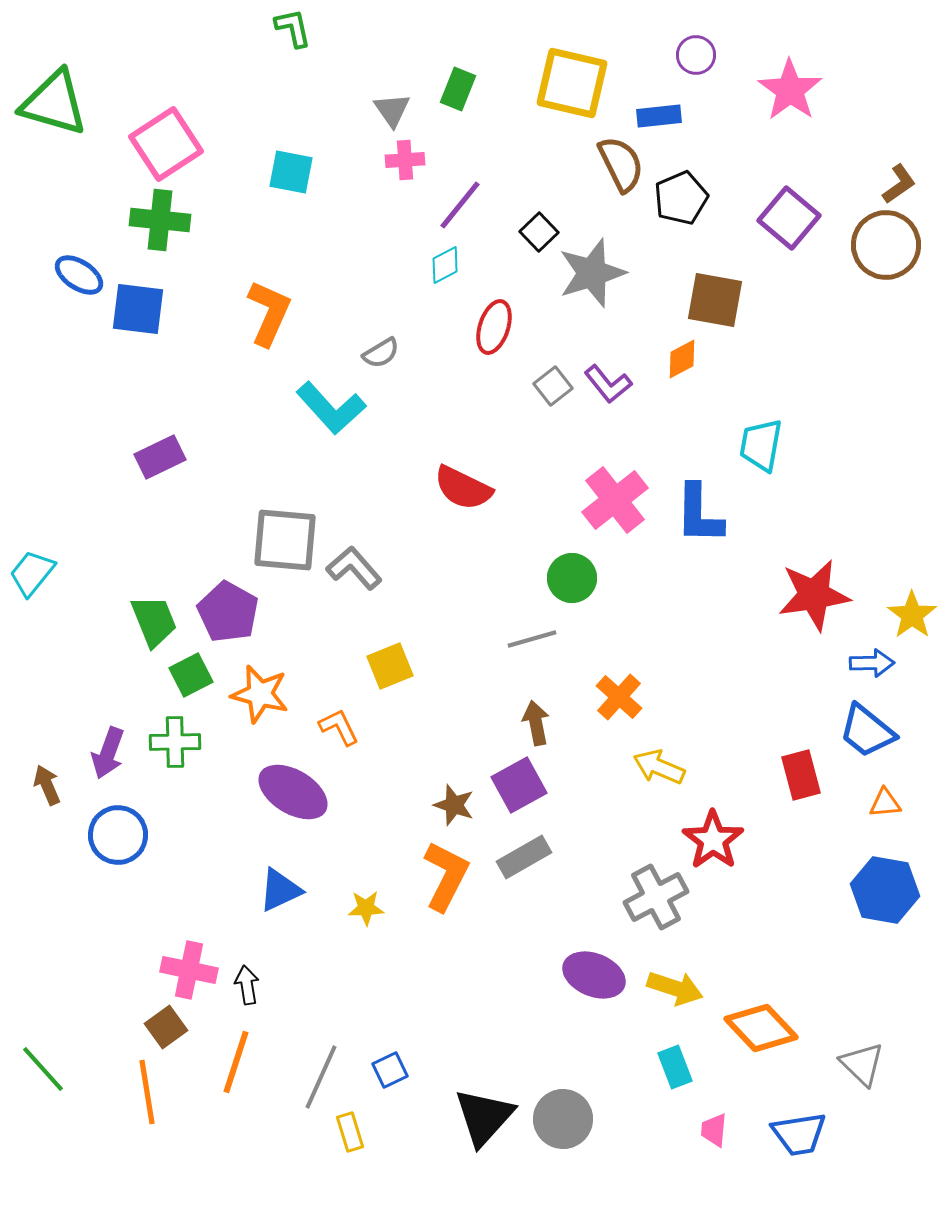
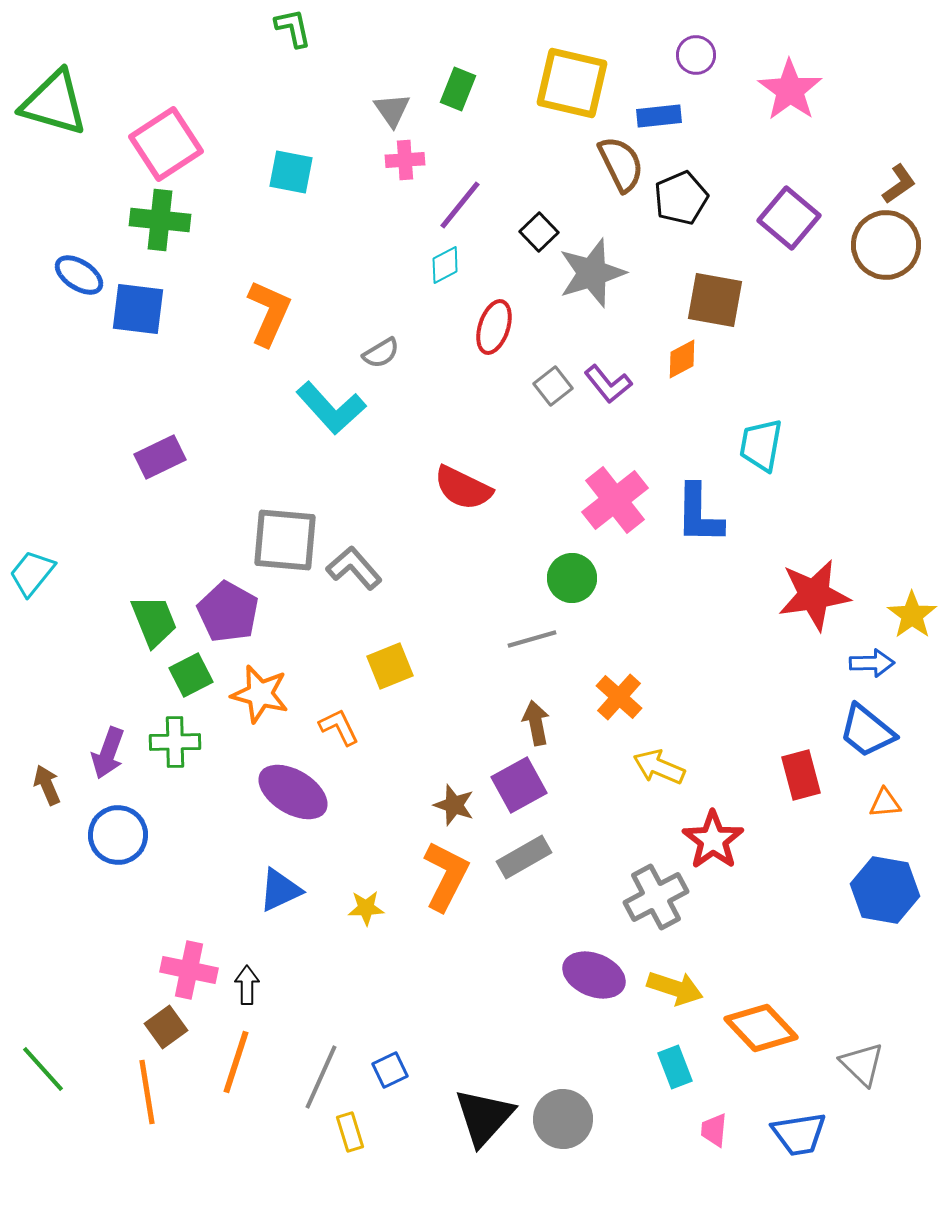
black arrow at (247, 985): rotated 9 degrees clockwise
